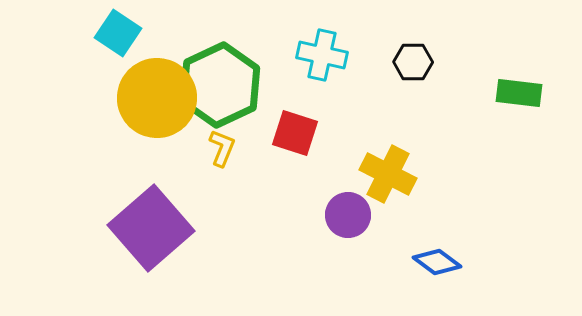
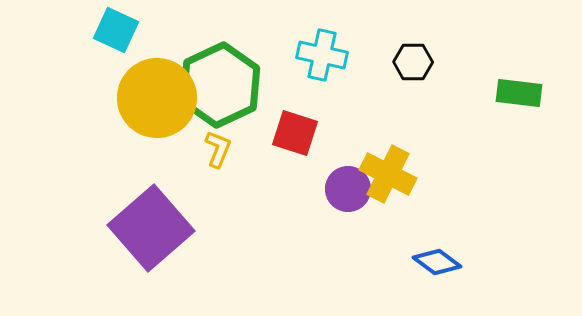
cyan square: moved 2 px left, 3 px up; rotated 9 degrees counterclockwise
yellow L-shape: moved 4 px left, 1 px down
purple circle: moved 26 px up
